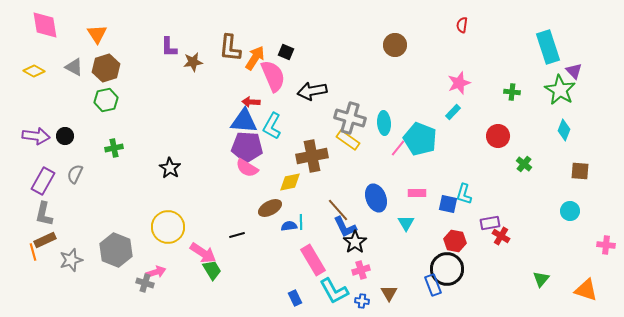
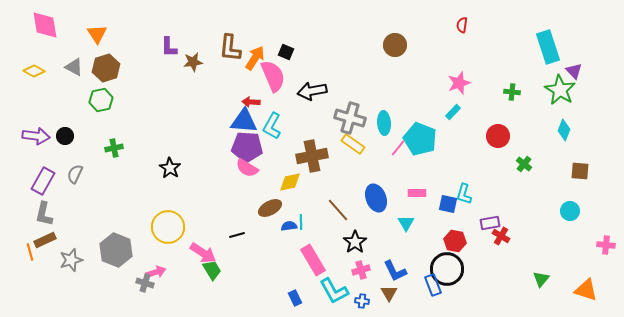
green hexagon at (106, 100): moved 5 px left
yellow rectangle at (348, 140): moved 5 px right, 4 px down
blue L-shape at (345, 227): moved 50 px right, 44 px down
orange line at (33, 252): moved 3 px left
